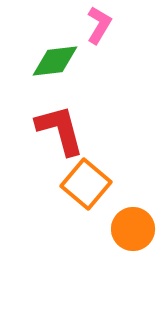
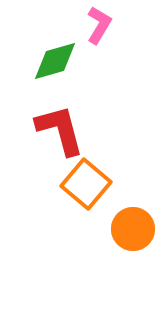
green diamond: rotated 9 degrees counterclockwise
